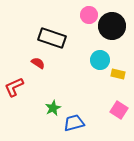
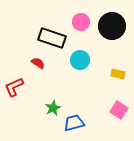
pink circle: moved 8 px left, 7 px down
cyan circle: moved 20 px left
